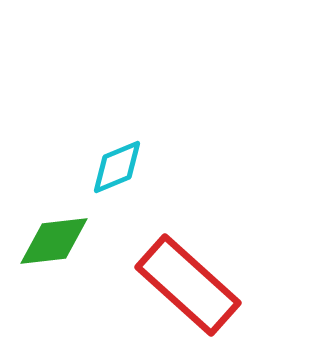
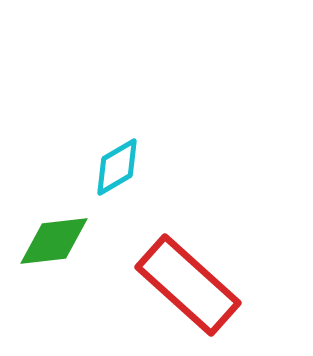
cyan diamond: rotated 8 degrees counterclockwise
